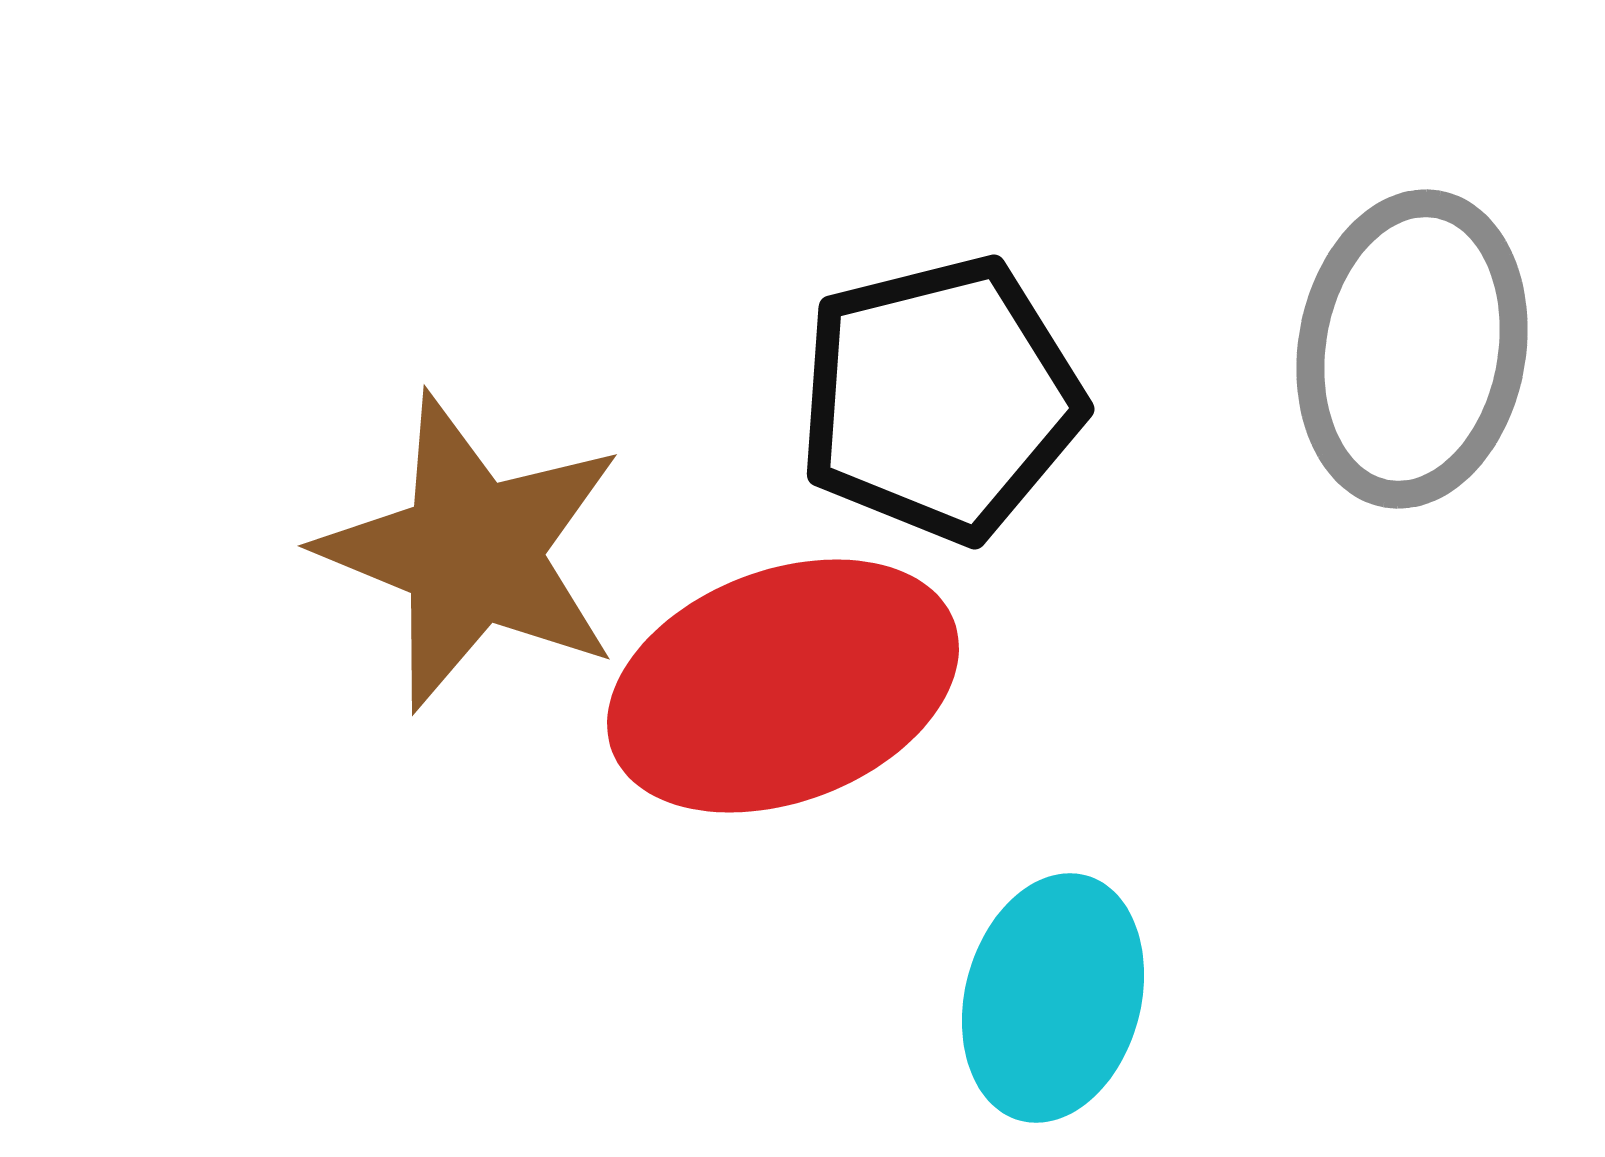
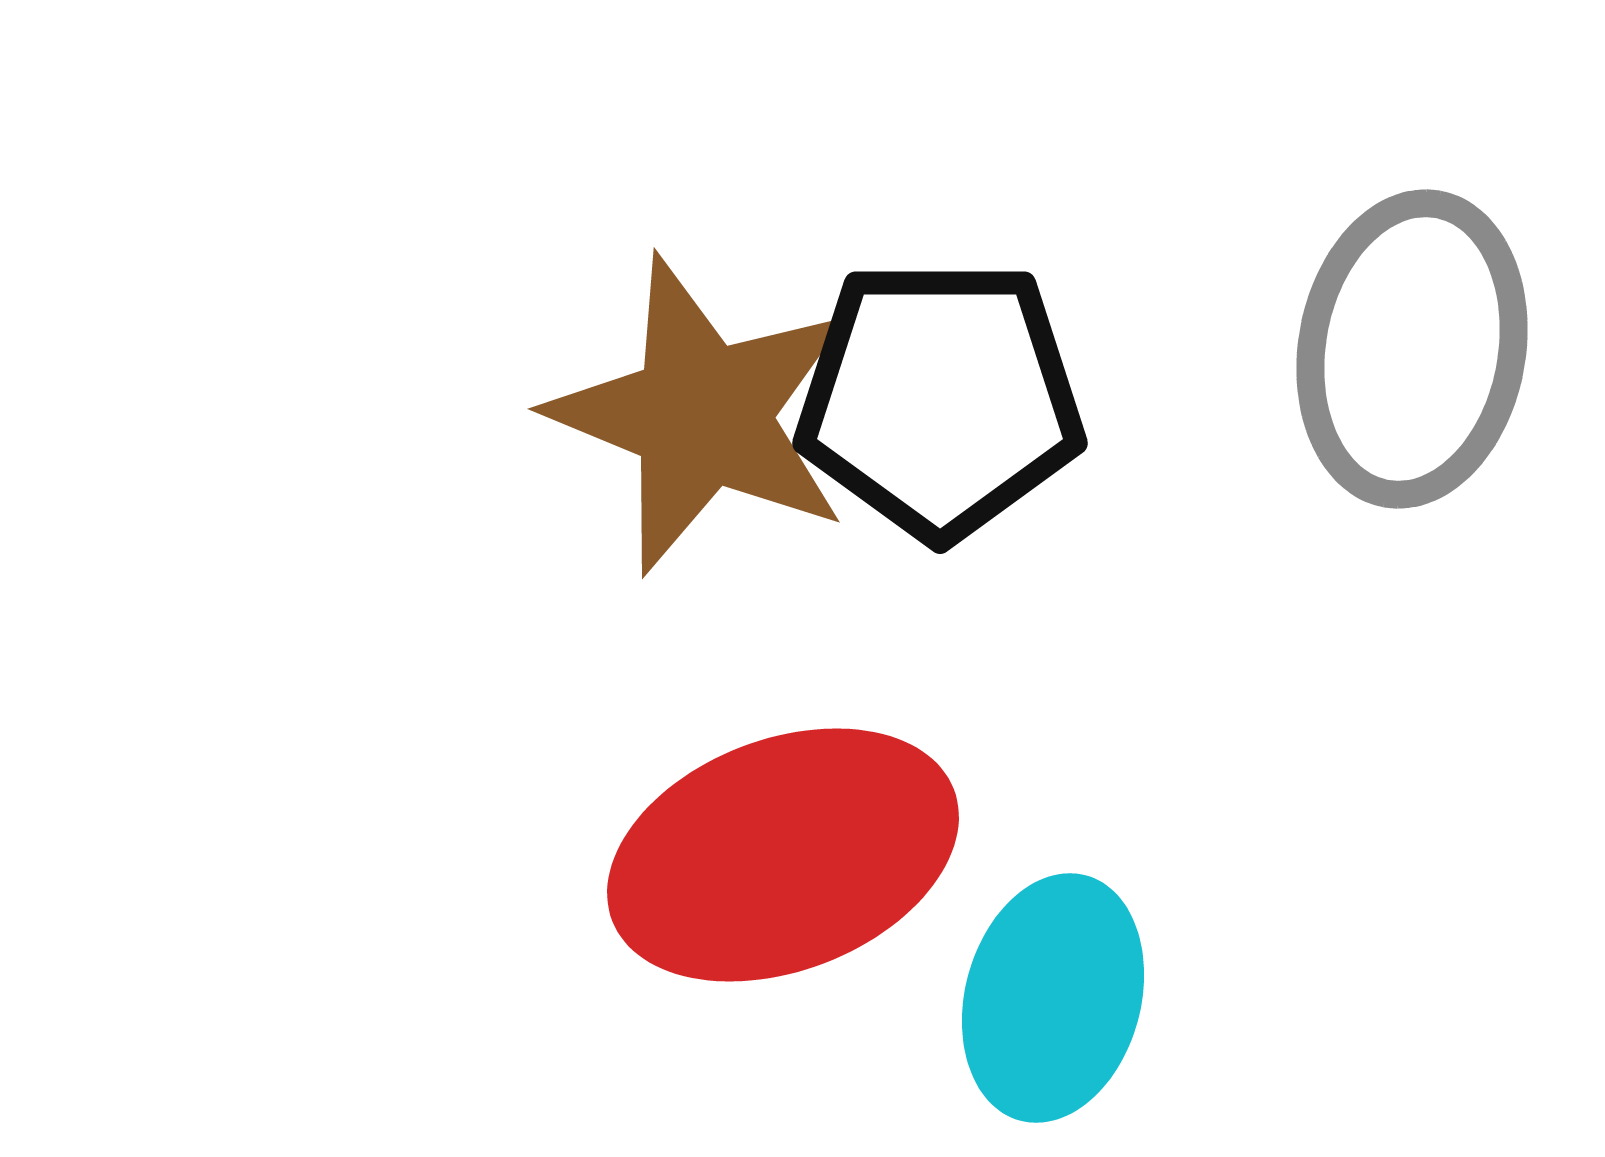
black pentagon: rotated 14 degrees clockwise
brown star: moved 230 px right, 137 px up
red ellipse: moved 169 px down
